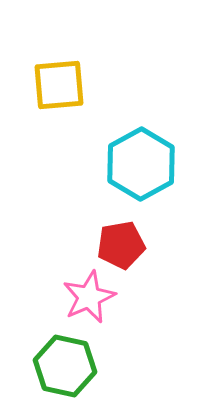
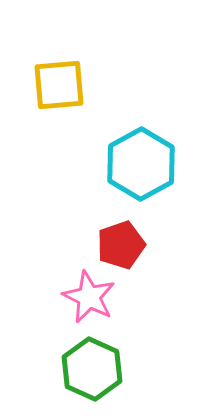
red pentagon: rotated 9 degrees counterclockwise
pink star: rotated 22 degrees counterclockwise
green hexagon: moved 27 px right, 3 px down; rotated 12 degrees clockwise
